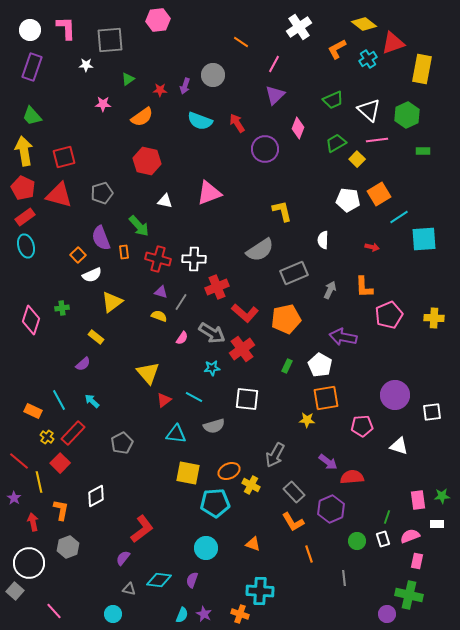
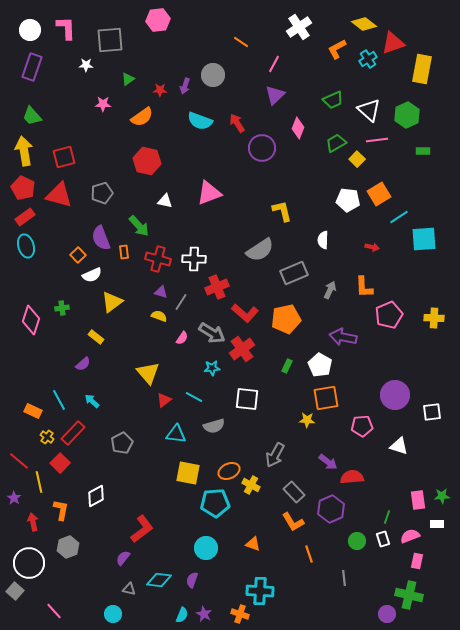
purple circle at (265, 149): moved 3 px left, 1 px up
